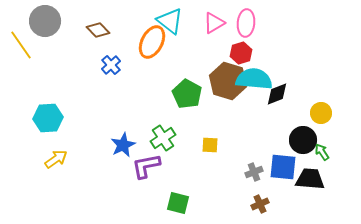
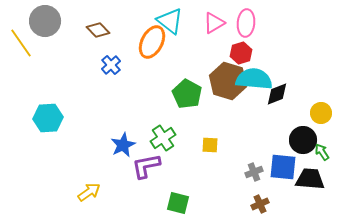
yellow line: moved 2 px up
yellow arrow: moved 33 px right, 33 px down
